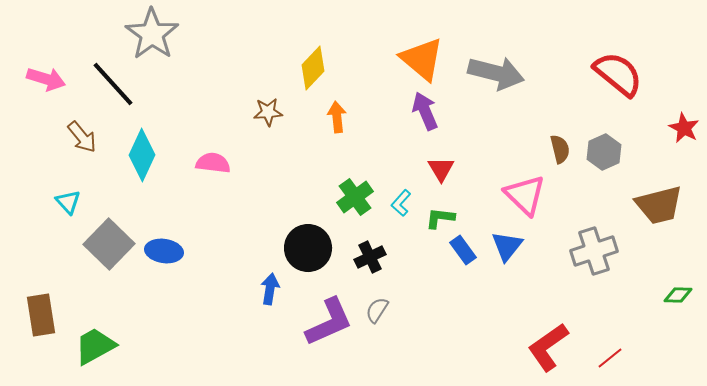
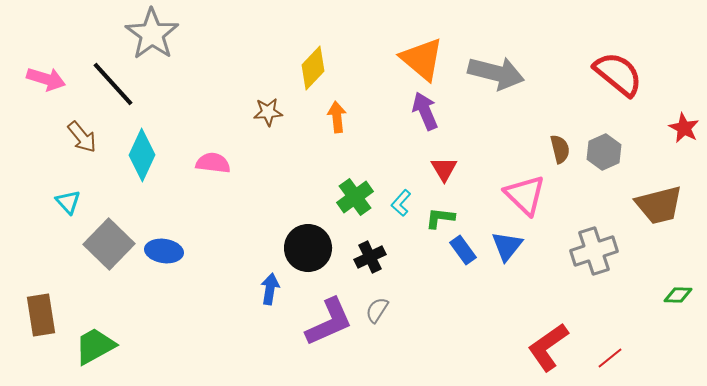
red triangle: moved 3 px right
